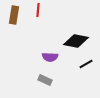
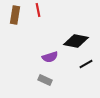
red line: rotated 16 degrees counterclockwise
brown rectangle: moved 1 px right
purple semicircle: rotated 21 degrees counterclockwise
